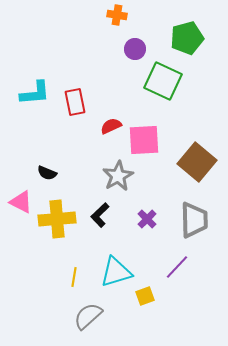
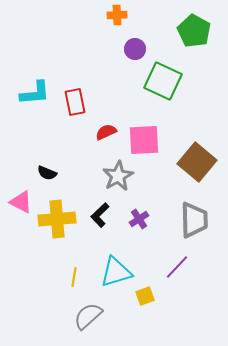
orange cross: rotated 12 degrees counterclockwise
green pentagon: moved 7 px right, 7 px up; rotated 28 degrees counterclockwise
red semicircle: moved 5 px left, 6 px down
purple cross: moved 8 px left; rotated 12 degrees clockwise
